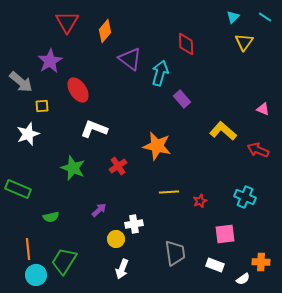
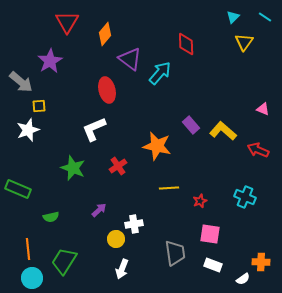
orange diamond: moved 3 px down
cyan arrow: rotated 25 degrees clockwise
red ellipse: moved 29 px right; rotated 20 degrees clockwise
purple rectangle: moved 9 px right, 26 px down
yellow square: moved 3 px left
white L-shape: rotated 44 degrees counterclockwise
white star: moved 4 px up
yellow line: moved 4 px up
pink square: moved 15 px left; rotated 15 degrees clockwise
white rectangle: moved 2 px left
cyan circle: moved 4 px left, 3 px down
